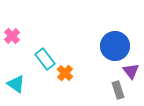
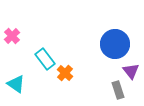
blue circle: moved 2 px up
